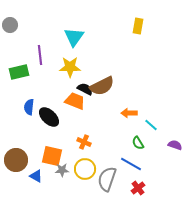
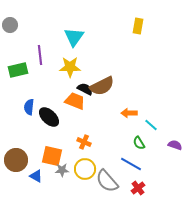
green rectangle: moved 1 px left, 2 px up
green semicircle: moved 1 px right
gray semicircle: moved 2 px down; rotated 60 degrees counterclockwise
